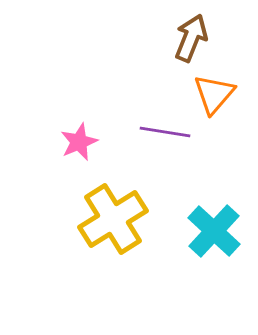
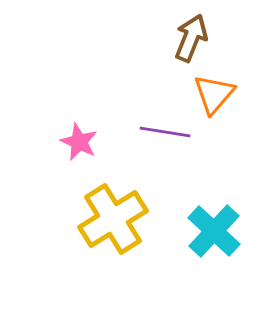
pink star: rotated 24 degrees counterclockwise
